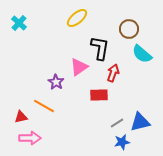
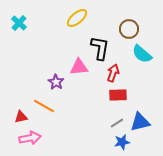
pink triangle: rotated 30 degrees clockwise
red rectangle: moved 19 px right
pink arrow: rotated 10 degrees counterclockwise
